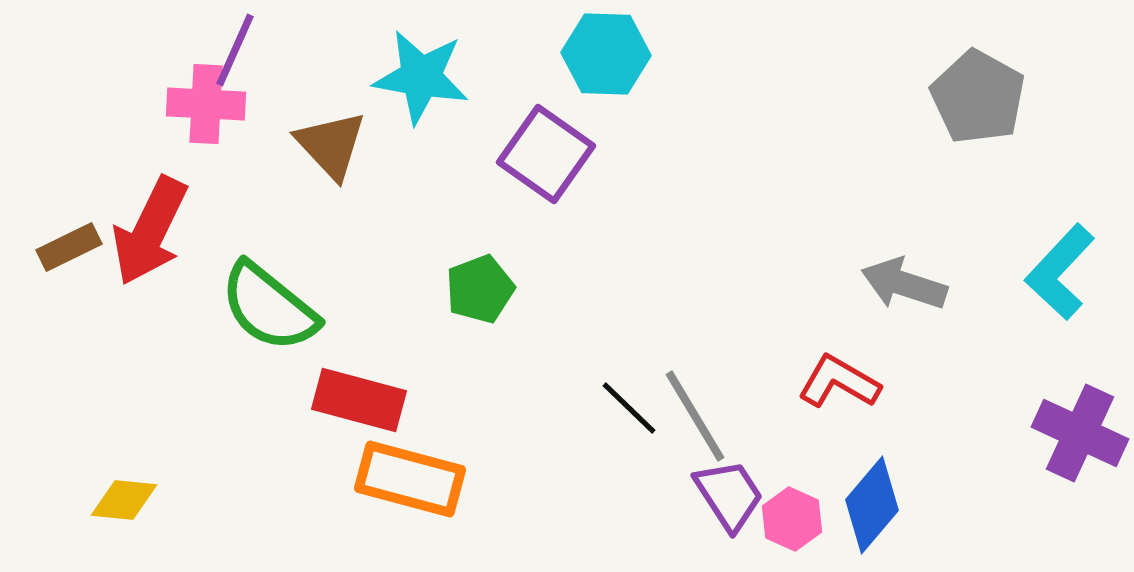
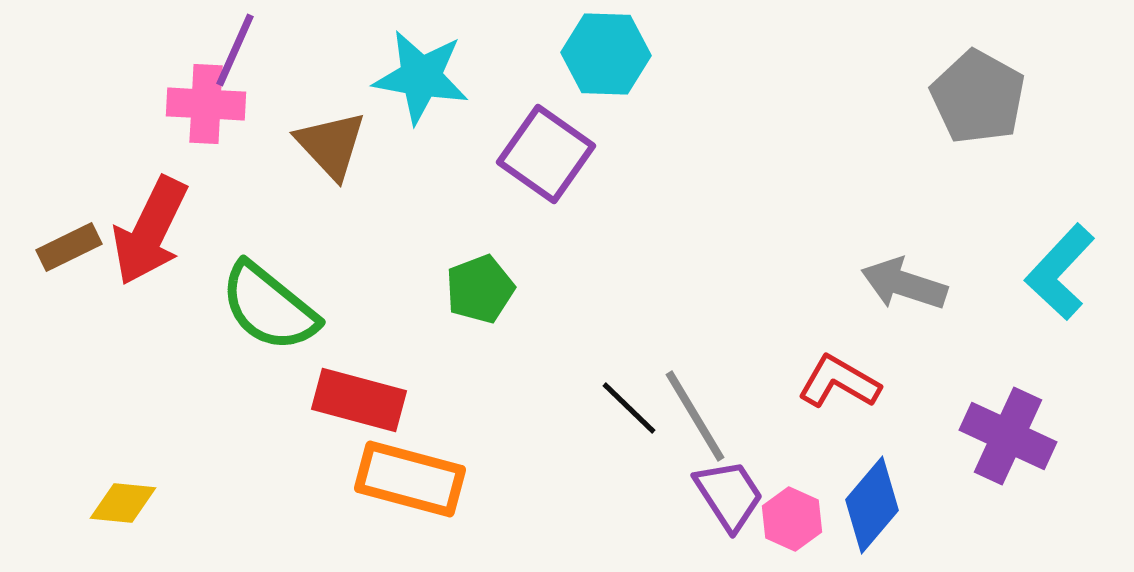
purple cross: moved 72 px left, 3 px down
yellow diamond: moved 1 px left, 3 px down
